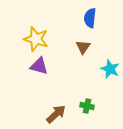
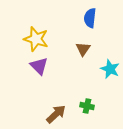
brown triangle: moved 2 px down
purple triangle: rotated 30 degrees clockwise
